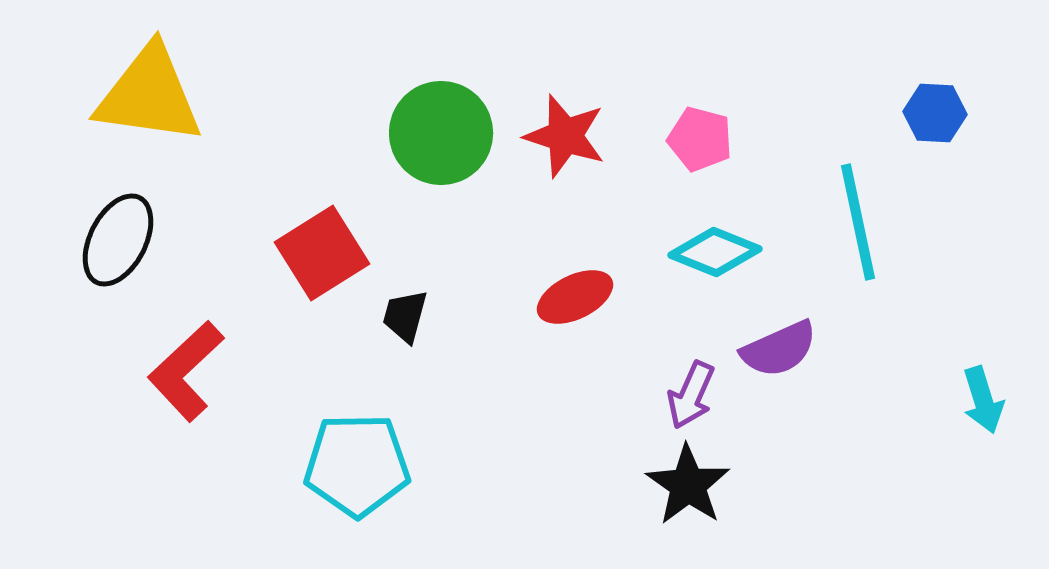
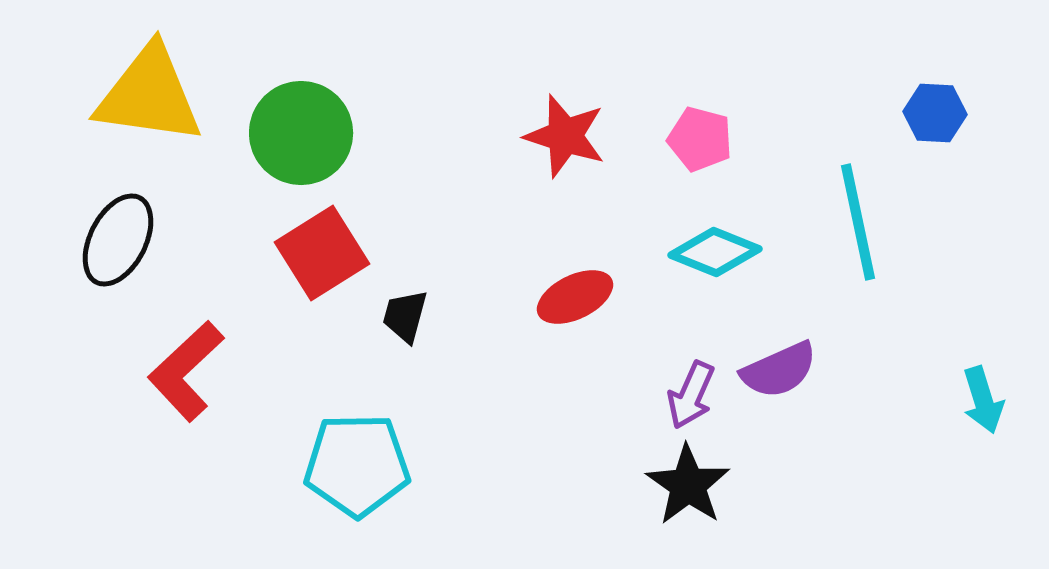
green circle: moved 140 px left
purple semicircle: moved 21 px down
